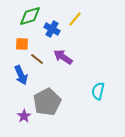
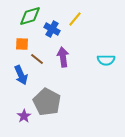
purple arrow: rotated 48 degrees clockwise
cyan semicircle: moved 8 px right, 31 px up; rotated 102 degrees counterclockwise
gray pentagon: rotated 16 degrees counterclockwise
